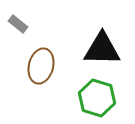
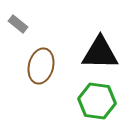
black triangle: moved 2 px left, 4 px down
green hexagon: moved 3 px down; rotated 9 degrees counterclockwise
